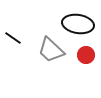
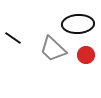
black ellipse: rotated 12 degrees counterclockwise
gray trapezoid: moved 2 px right, 1 px up
